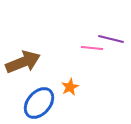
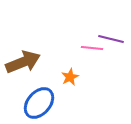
orange star: moved 10 px up
